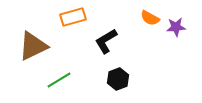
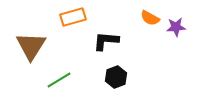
black L-shape: rotated 36 degrees clockwise
brown triangle: moved 2 px left; rotated 32 degrees counterclockwise
black hexagon: moved 2 px left, 2 px up
